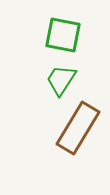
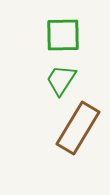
green square: rotated 12 degrees counterclockwise
